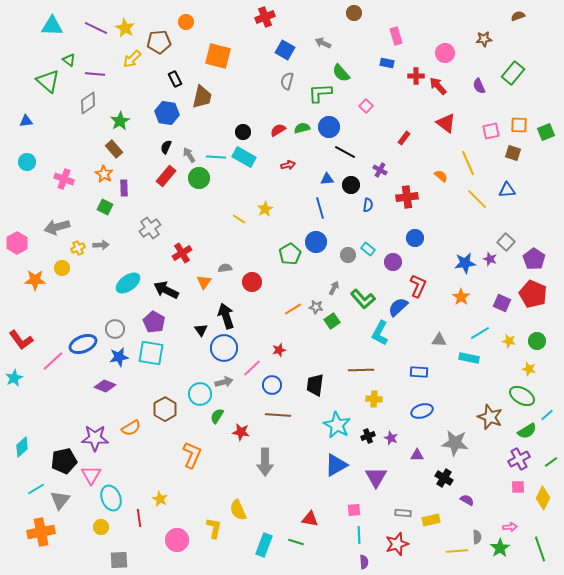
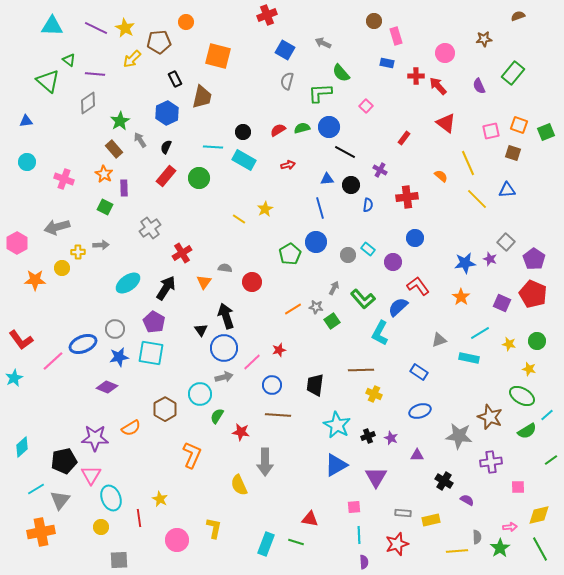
brown circle at (354, 13): moved 20 px right, 8 px down
red cross at (265, 17): moved 2 px right, 2 px up
blue hexagon at (167, 113): rotated 25 degrees clockwise
orange square at (519, 125): rotated 18 degrees clockwise
gray arrow at (189, 155): moved 49 px left, 15 px up
cyan line at (216, 157): moved 3 px left, 10 px up
cyan rectangle at (244, 157): moved 3 px down
yellow cross at (78, 248): moved 4 px down; rotated 24 degrees clockwise
gray semicircle at (225, 268): rotated 16 degrees clockwise
red L-shape at (418, 286): rotated 60 degrees counterclockwise
black arrow at (166, 290): moved 2 px up; rotated 95 degrees clockwise
gray triangle at (439, 340): rotated 21 degrees counterclockwise
yellow star at (509, 341): moved 3 px down
pink line at (252, 368): moved 6 px up
blue rectangle at (419, 372): rotated 30 degrees clockwise
gray arrow at (224, 382): moved 5 px up
purple diamond at (105, 386): moved 2 px right, 1 px down
yellow cross at (374, 399): moved 5 px up; rotated 21 degrees clockwise
blue ellipse at (422, 411): moved 2 px left
gray star at (455, 443): moved 4 px right, 7 px up
purple cross at (519, 459): moved 28 px left, 3 px down; rotated 20 degrees clockwise
green line at (551, 462): moved 2 px up
black cross at (444, 478): moved 3 px down
yellow diamond at (543, 498): moved 4 px left, 17 px down; rotated 50 degrees clockwise
yellow semicircle at (238, 510): moved 1 px right, 25 px up
pink square at (354, 510): moved 3 px up
cyan rectangle at (264, 545): moved 2 px right, 1 px up
green line at (540, 549): rotated 10 degrees counterclockwise
